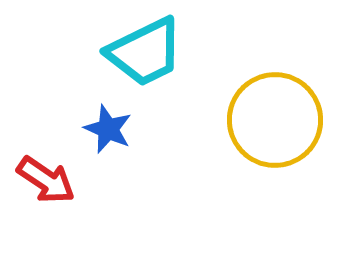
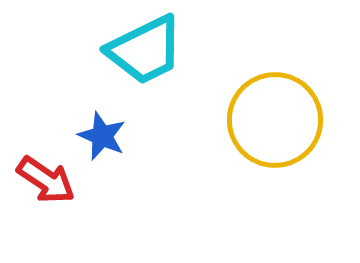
cyan trapezoid: moved 2 px up
blue star: moved 6 px left, 7 px down
